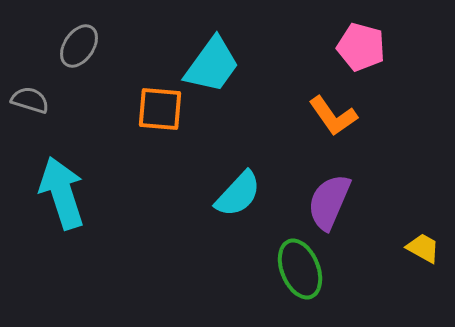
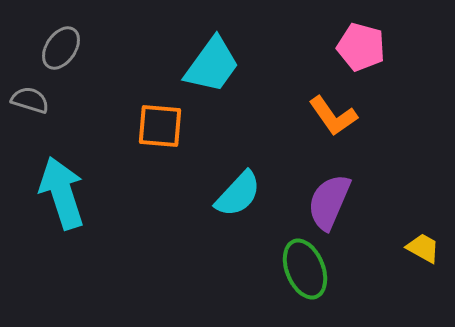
gray ellipse: moved 18 px left, 2 px down
orange square: moved 17 px down
green ellipse: moved 5 px right
